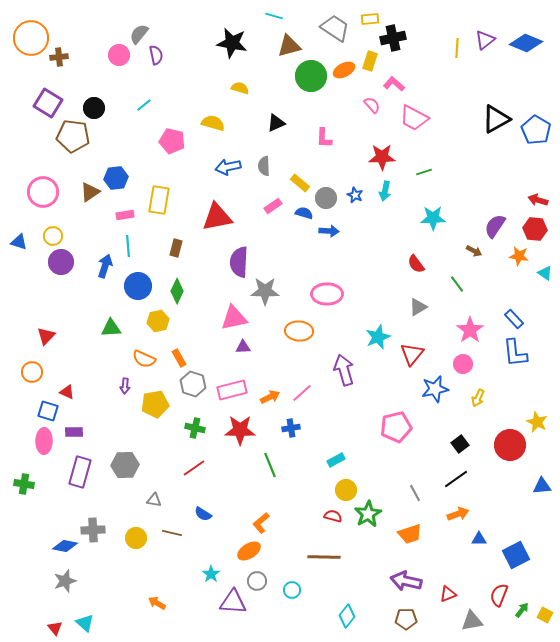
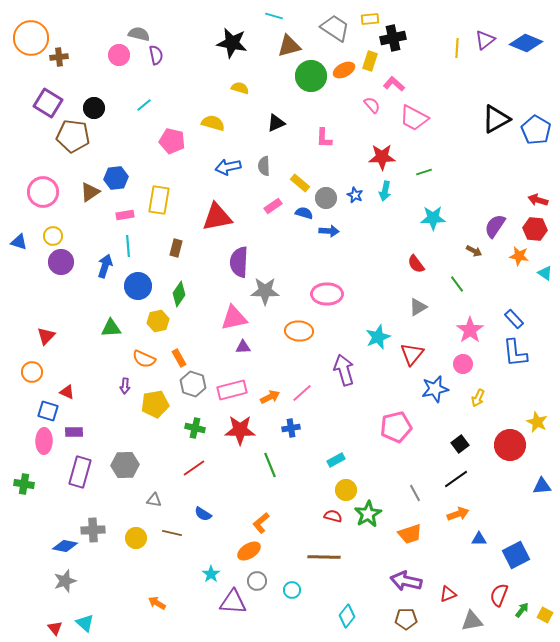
gray semicircle at (139, 34): rotated 65 degrees clockwise
green diamond at (177, 291): moved 2 px right, 3 px down; rotated 10 degrees clockwise
